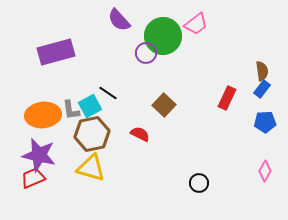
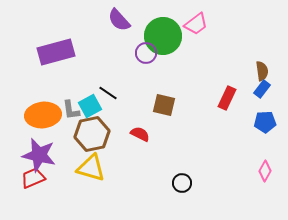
brown square: rotated 30 degrees counterclockwise
black circle: moved 17 px left
